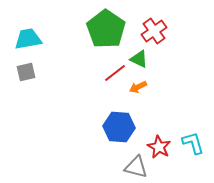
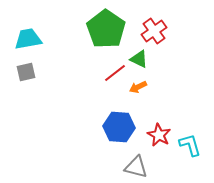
cyan L-shape: moved 3 px left, 2 px down
red star: moved 12 px up
